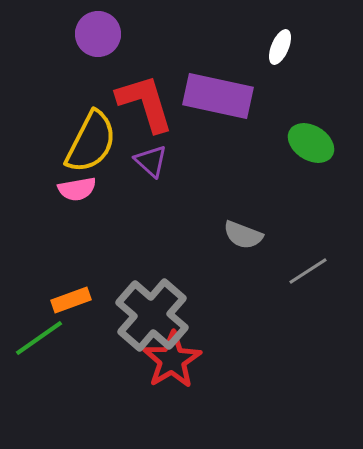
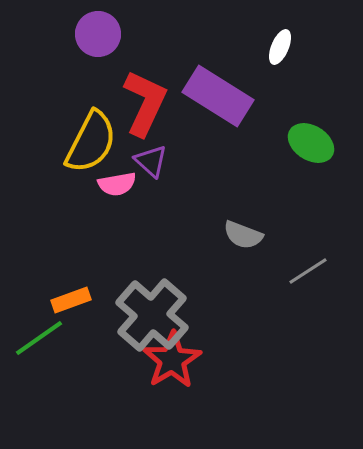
purple rectangle: rotated 20 degrees clockwise
red L-shape: rotated 42 degrees clockwise
pink semicircle: moved 40 px right, 5 px up
